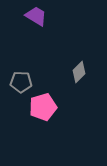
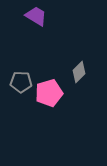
pink pentagon: moved 6 px right, 14 px up
